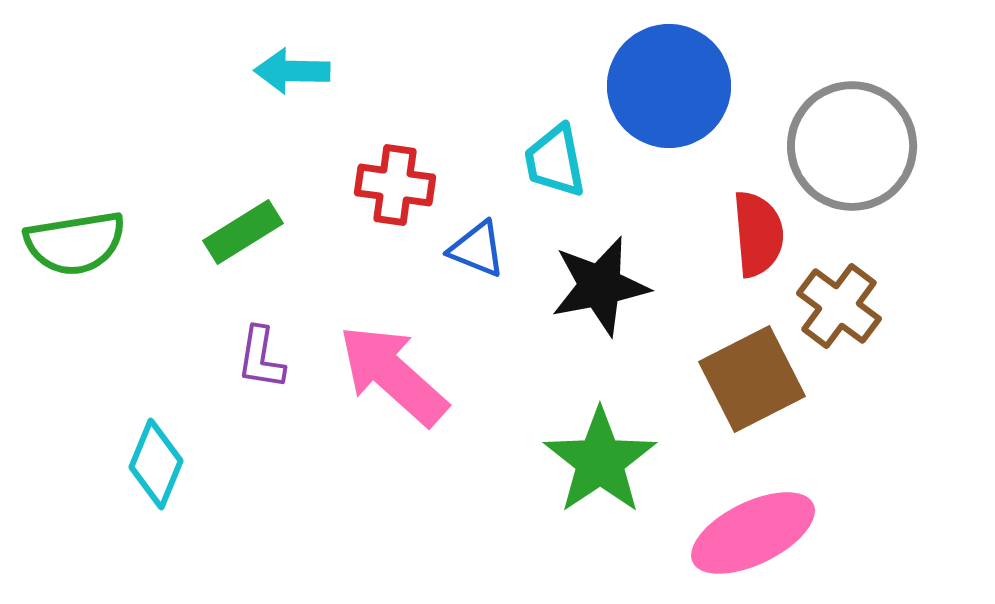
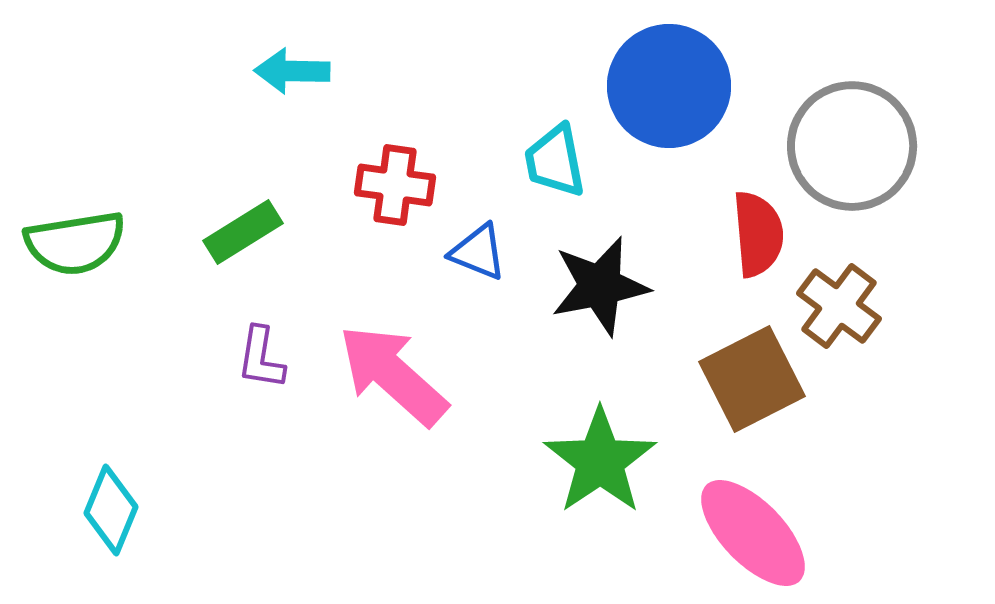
blue triangle: moved 1 px right, 3 px down
cyan diamond: moved 45 px left, 46 px down
pink ellipse: rotated 72 degrees clockwise
